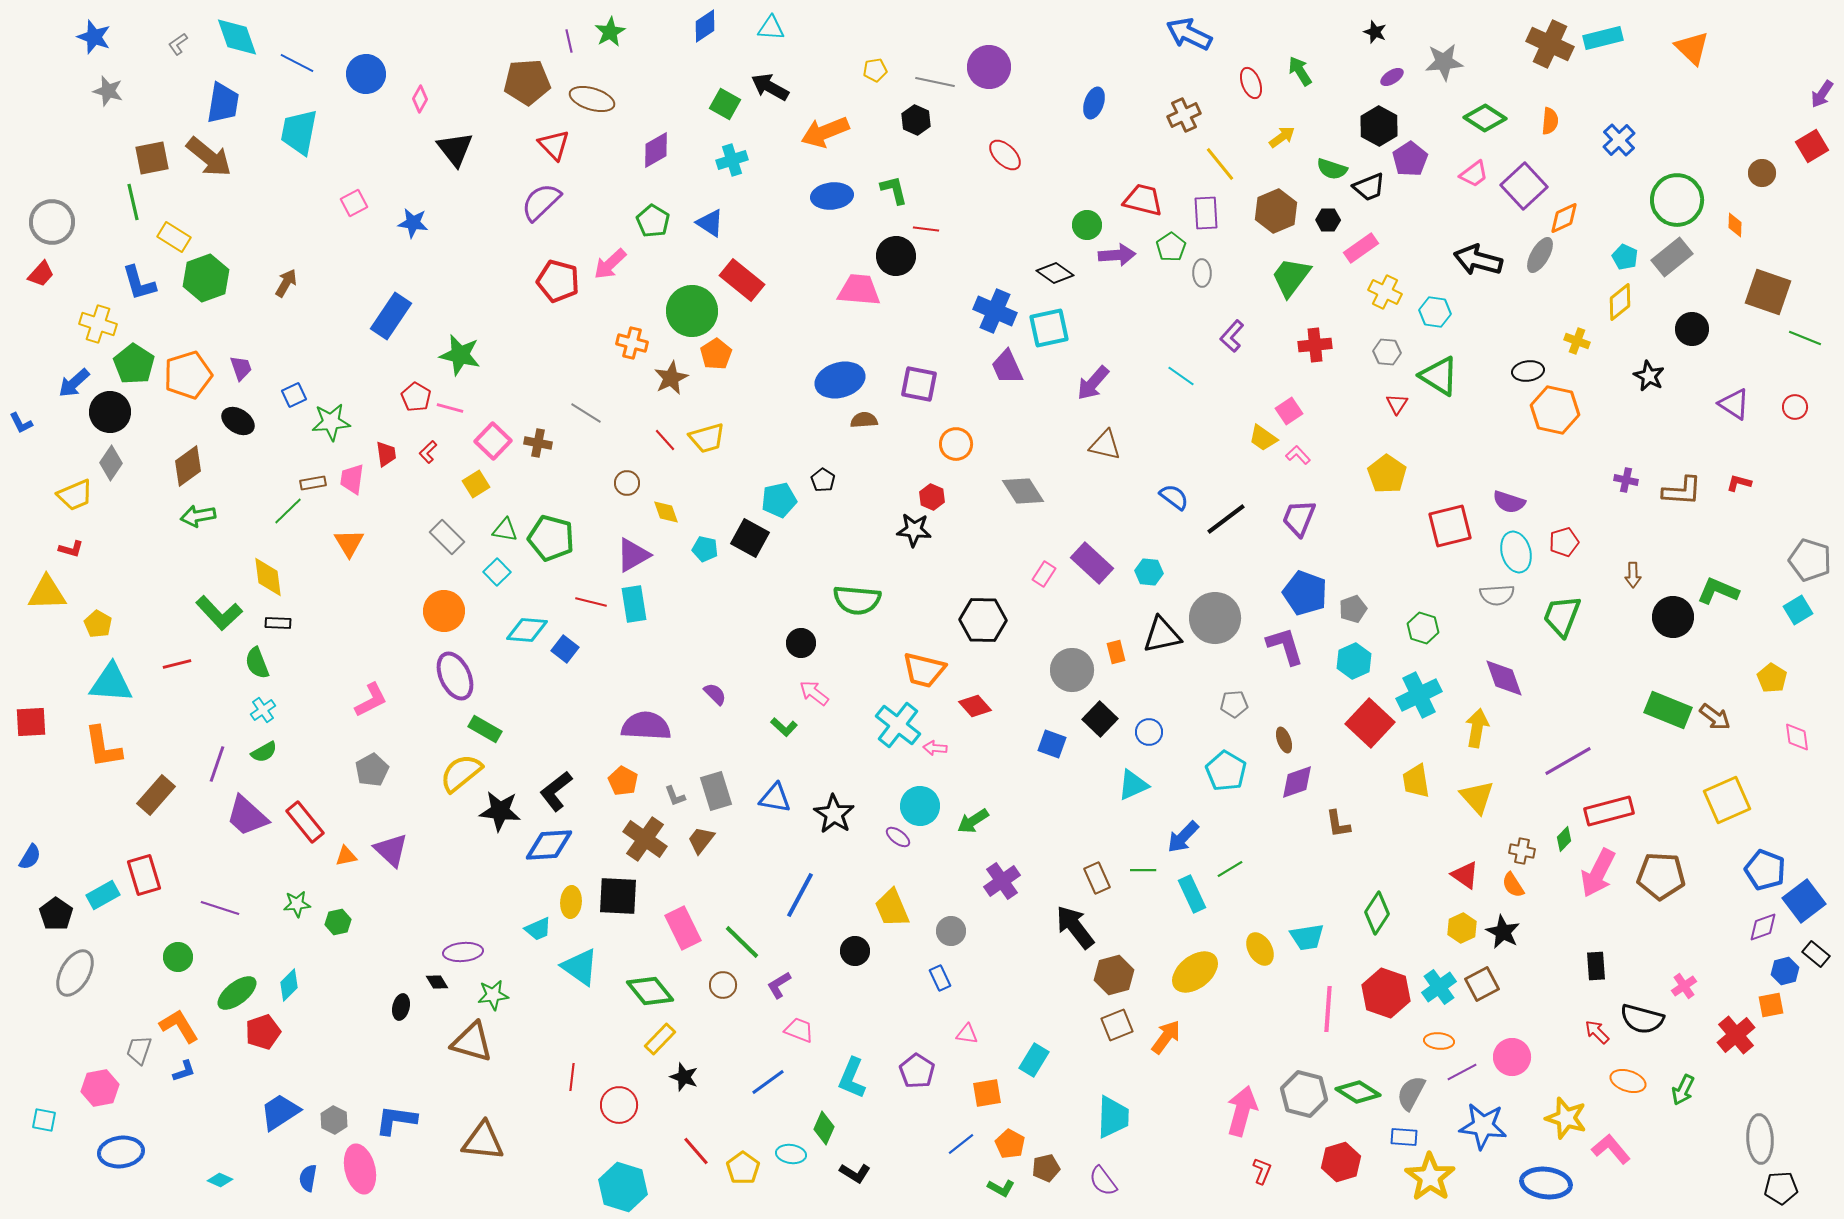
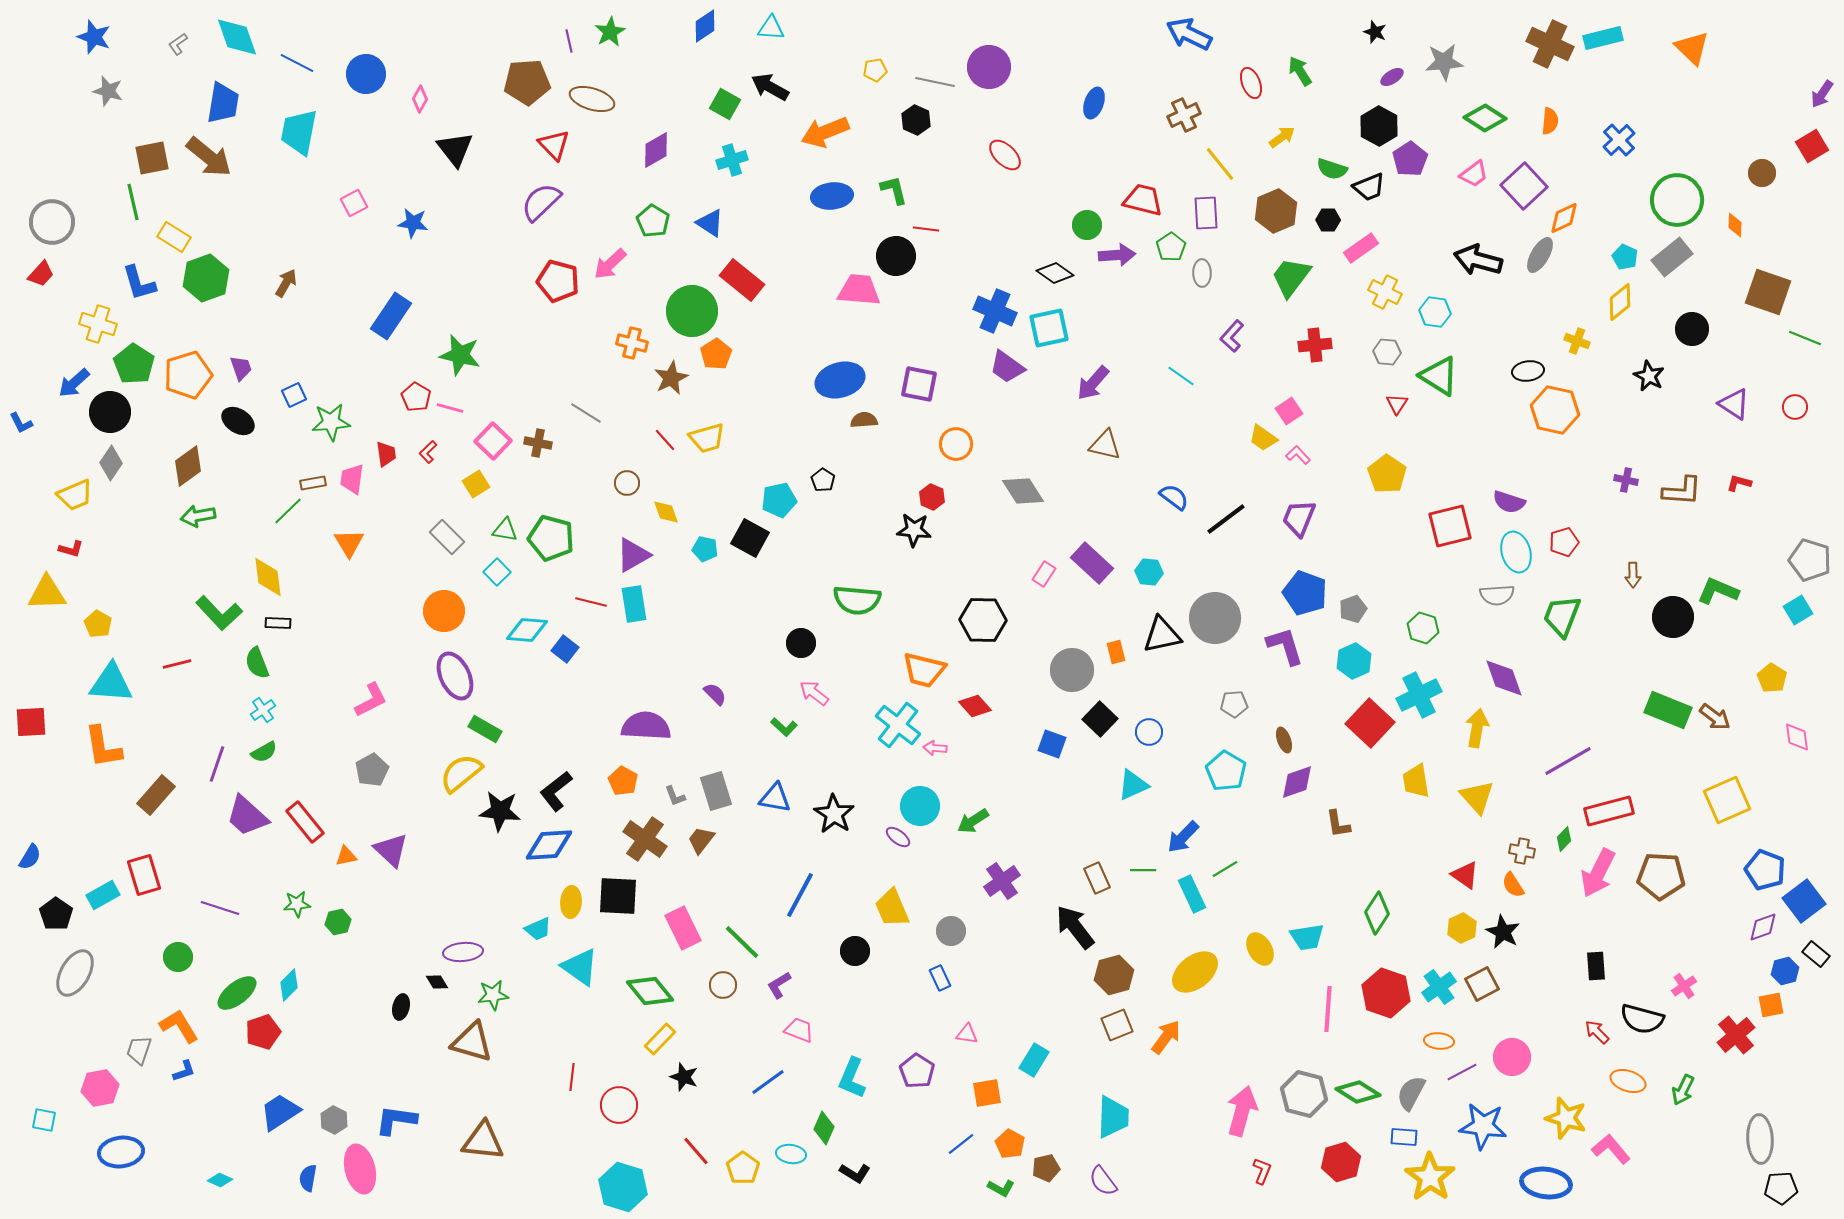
purple trapezoid at (1007, 367): rotated 30 degrees counterclockwise
green line at (1230, 869): moved 5 px left
